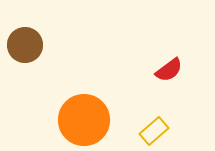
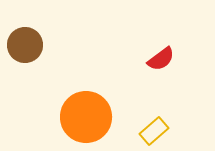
red semicircle: moved 8 px left, 11 px up
orange circle: moved 2 px right, 3 px up
